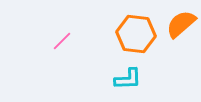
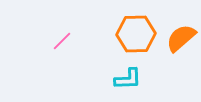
orange semicircle: moved 14 px down
orange hexagon: rotated 9 degrees counterclockwise
